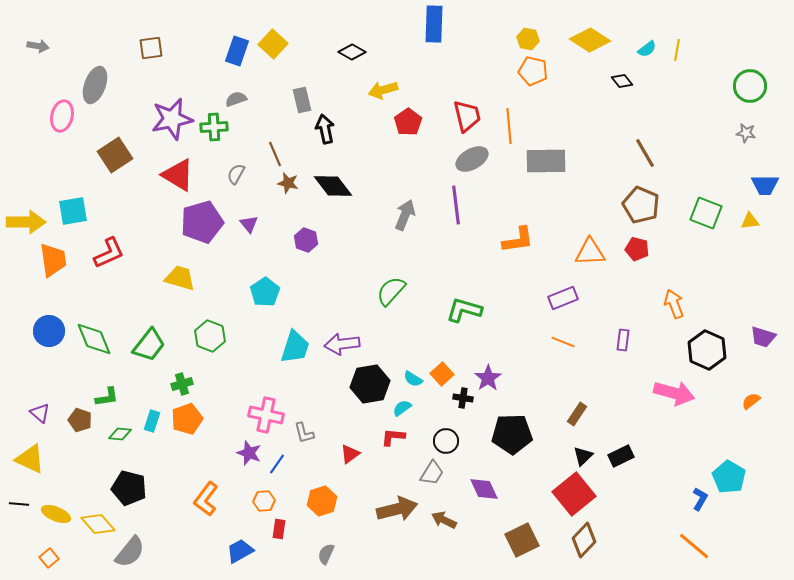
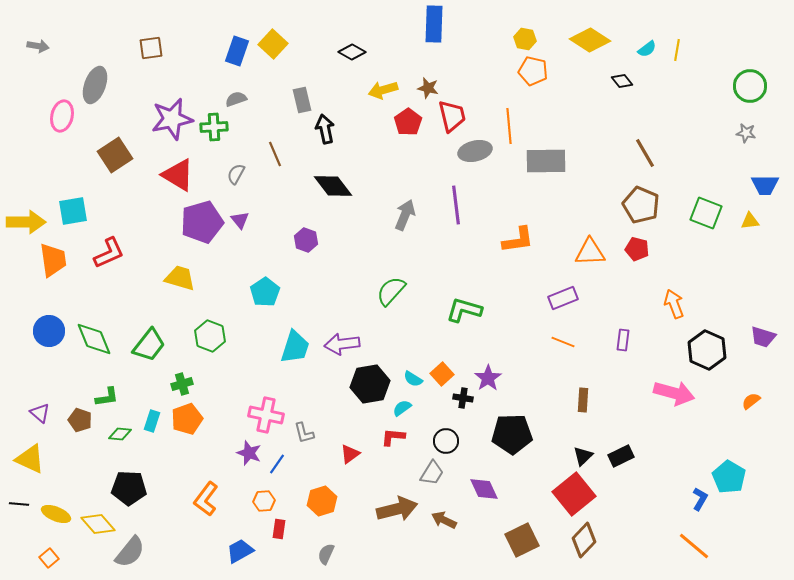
yellow hexagon at (528, 39): moved 3 px left
red trapezoid at (467, 116): moved 15 px left
gray ellipse at (472, 159): moved 3 px right, 8 px up; rotated 16 degrees clockwise
brown star at (288, 183): moved 140 px right, 95 px up
purple triangle at (249, 224): moved 9 px left, 4 px up
brown rectangle at (577, 414): moved 6 px right, 14 px up; rotated 30 degrees counterclockwise
black pentagon at (129, 488): rotated 12 degrees counterclockwise
